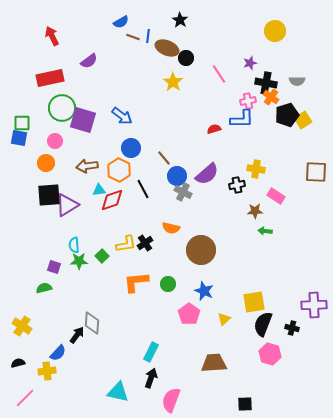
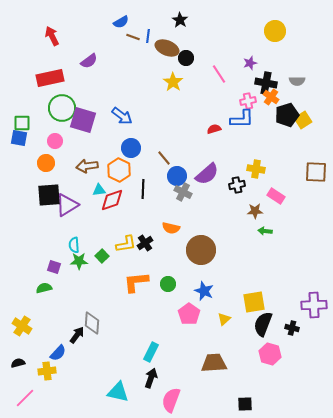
black line at (143, 189): rotated 30 degrees clockwise
